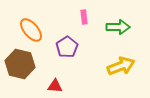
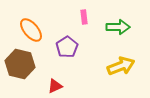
red triangle: rotated 28 degrees counterclockwise
